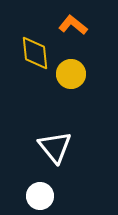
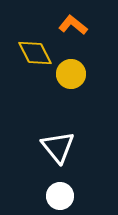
yellow diamond: rotated 21 degrees counterclockwise
white triangle: moved 3 px right
white circle: moved 20 px right
